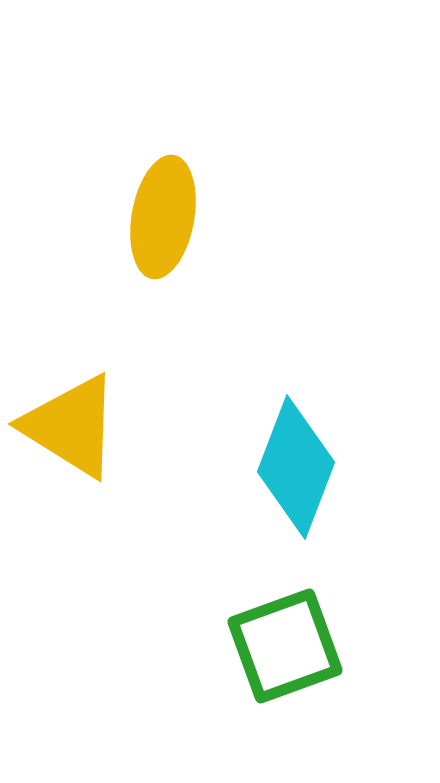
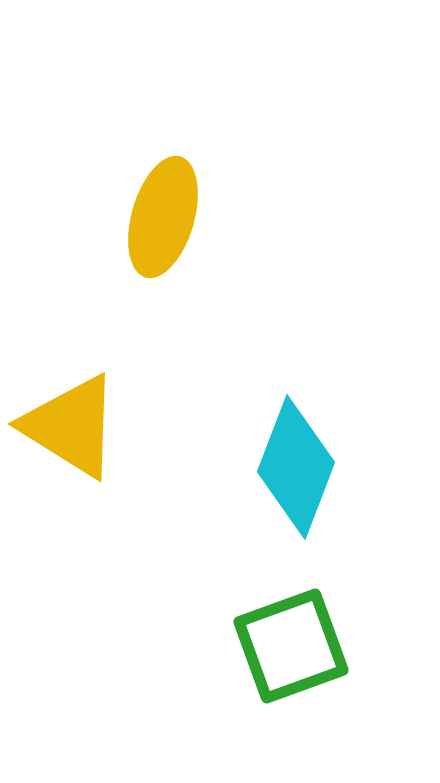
yellow ellipse: rotated 6 degrees clockwise
green square: moved 6 px right
